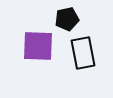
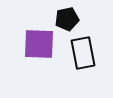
purple square: moved 1 px right, 2 px up
